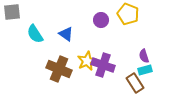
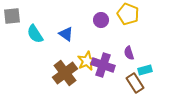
gray square: moved 4 px down
purple semicircle: moved 15 px left, 3 px up
brown cross: moved 6 px right, 4 px down; rotated 30 degrees clockwise
